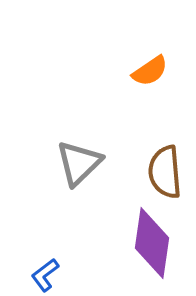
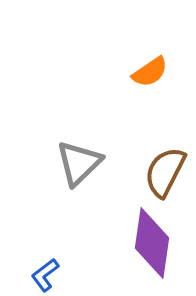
orange semicircle: moved 1 px down
brown semicircle: rotated 32 degrees clockwise
